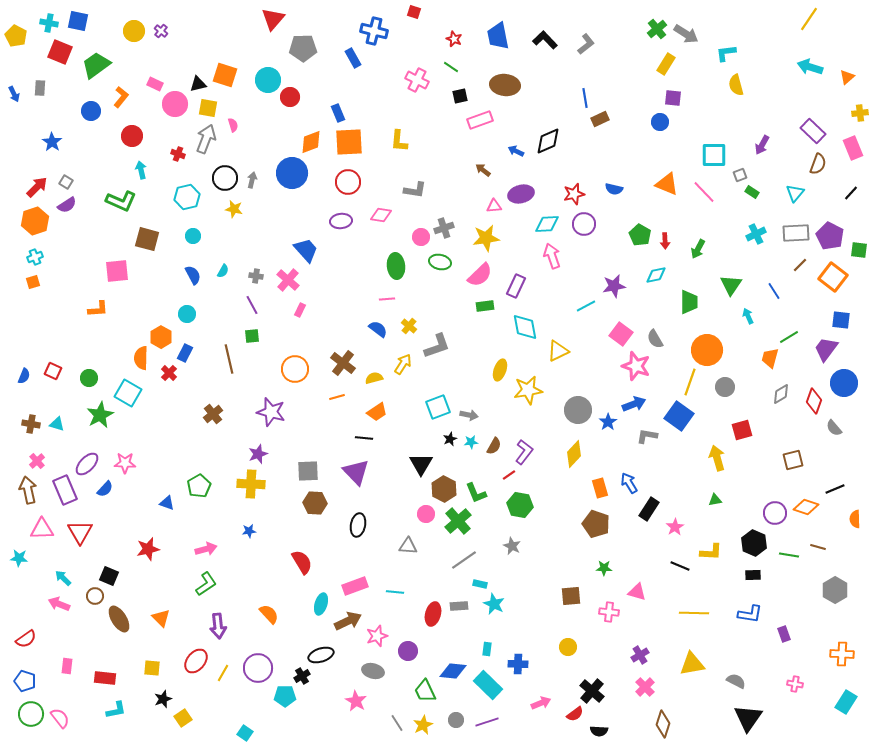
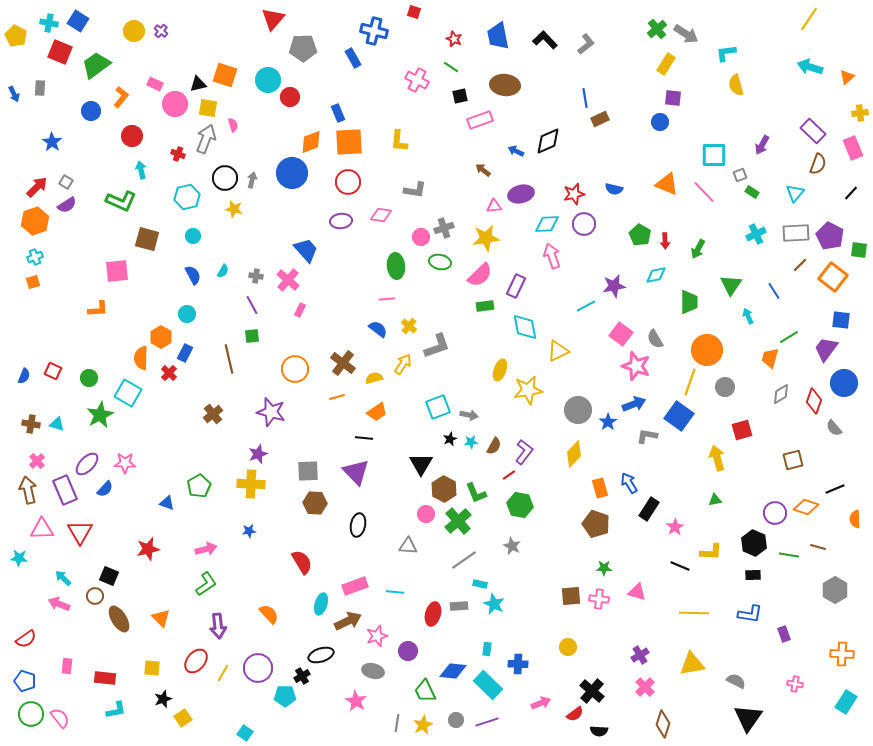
blue square at (78, 21): rotated 20 degrees clockwise
pink cross at (609, 612): moved 10 px left, 13 px up
gray line at (397, 723): rotated 42 degrees clockwise
